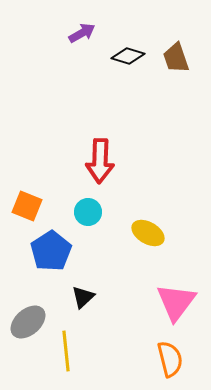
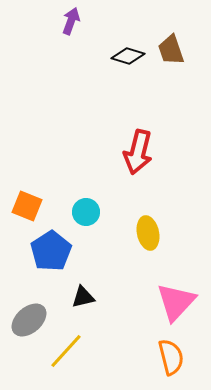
purple arrow: moved 11 px left, 12 px up; rotated 40 degrees counterclockwise
brown trapezoid: moved 5 px left, 8 px up
red arrow: moved 38 px right, 9 px up; rotated 12 degrees clockwise
cyan circle: moved 2 px left
yellow ellipse: rotated 48 degrees clockwise
black triangle: rotated 30 degrees clockwise
pink triangle: rotated 6 degrees clockwise
gray ellipse: moved 1 px right, 2 px up
yellow line: rotated 48 degrees clockwise
orange semicircle: moved 1 px right, 2 px up
